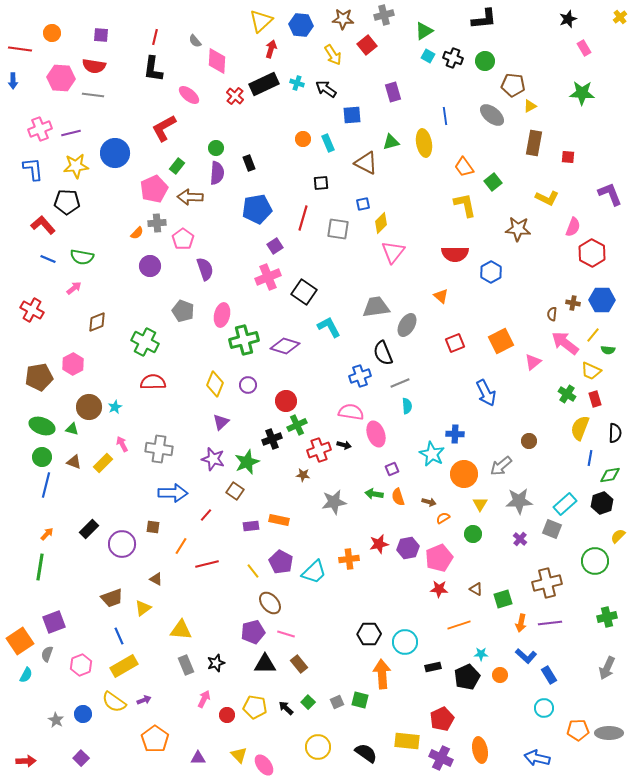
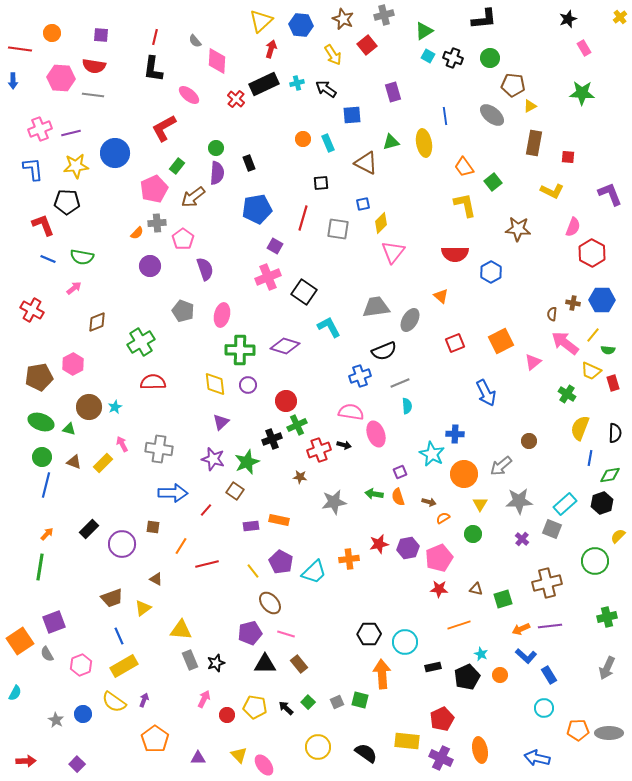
brown star at (343, 19): rotated 20 degrees clockwise
green circle at (485, 61): moved 5 px right, 3 px up
cyan cross at (297, 83): rotated 32 degrees counterclockwise
red cross at (235, 96): moved 1 px right, 3 px down
brown arrow at (190, 197): moved 3 px right; rotated 40 degrees counterclockwise
yellow L-shape at (547, 198): moved 5 px right, 7 px up
red L-shape at (43, 225): rotated 20 degrees clockwise
purple square at (275, 246): rotated 28 degrees counterclockwise
gray ellipse at (407, 325): moved 3 px right, 5 px up
green cross at (244, 340): moved 4 px left, 10 px down; rotated 16 degrees clockwise
green cross at (145, 342): moved 4 px left; rotated 32 degrees clockwise
black semicircle at (383, 353): moved 1 px right, 2 px up; rotated 90 degrees counterclockwise
yellow diamond at (215, 384): rotated 30 degrees counterclockwise
red rectangle at (595, 399): moved 18 px right, 16 px up
green ellipse at (42, 426): moved 1 px left, 4 px up
green triangle at (72, 429): moved 3 px left
purple square at (392, 469): moved 8 px right, 3 px down
brown star at (303, 475): moved 3 px left, 2 px down
red line at (206, 515): moved 5 px up
purple cross at (520, 539): moved 2 px right
brown triangle at (476, 589): rotated 16 degrees counterclockwise
orange arrow at (521, 623): moved 6 px down; rotated 54 degrees clockwise
purple line at (550, 623): moved 3 px down
purple pentagon at (253, 632): moved 3 px left, 1 px down
gray semicircle at (47, 654): rotated 49 degrees counterclockwise
cyan star at (481, 654): rotated 24 degrees clockwise
gray rectangle at (186, 665): moved 4 px right, 5 px up
cyan semicircle at (26, 675): moved 11 px left, 18 px down
purple arrow at (144, 700): rotated 48 degrees counterclockwise
purple square at (81, 758): moved 4 px left, 6 px down
